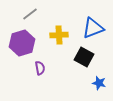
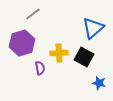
gray line: moved 3 px right
blue triangle: rotated 20 degrees counterclockwise
yellow cross: moved 18 px down
